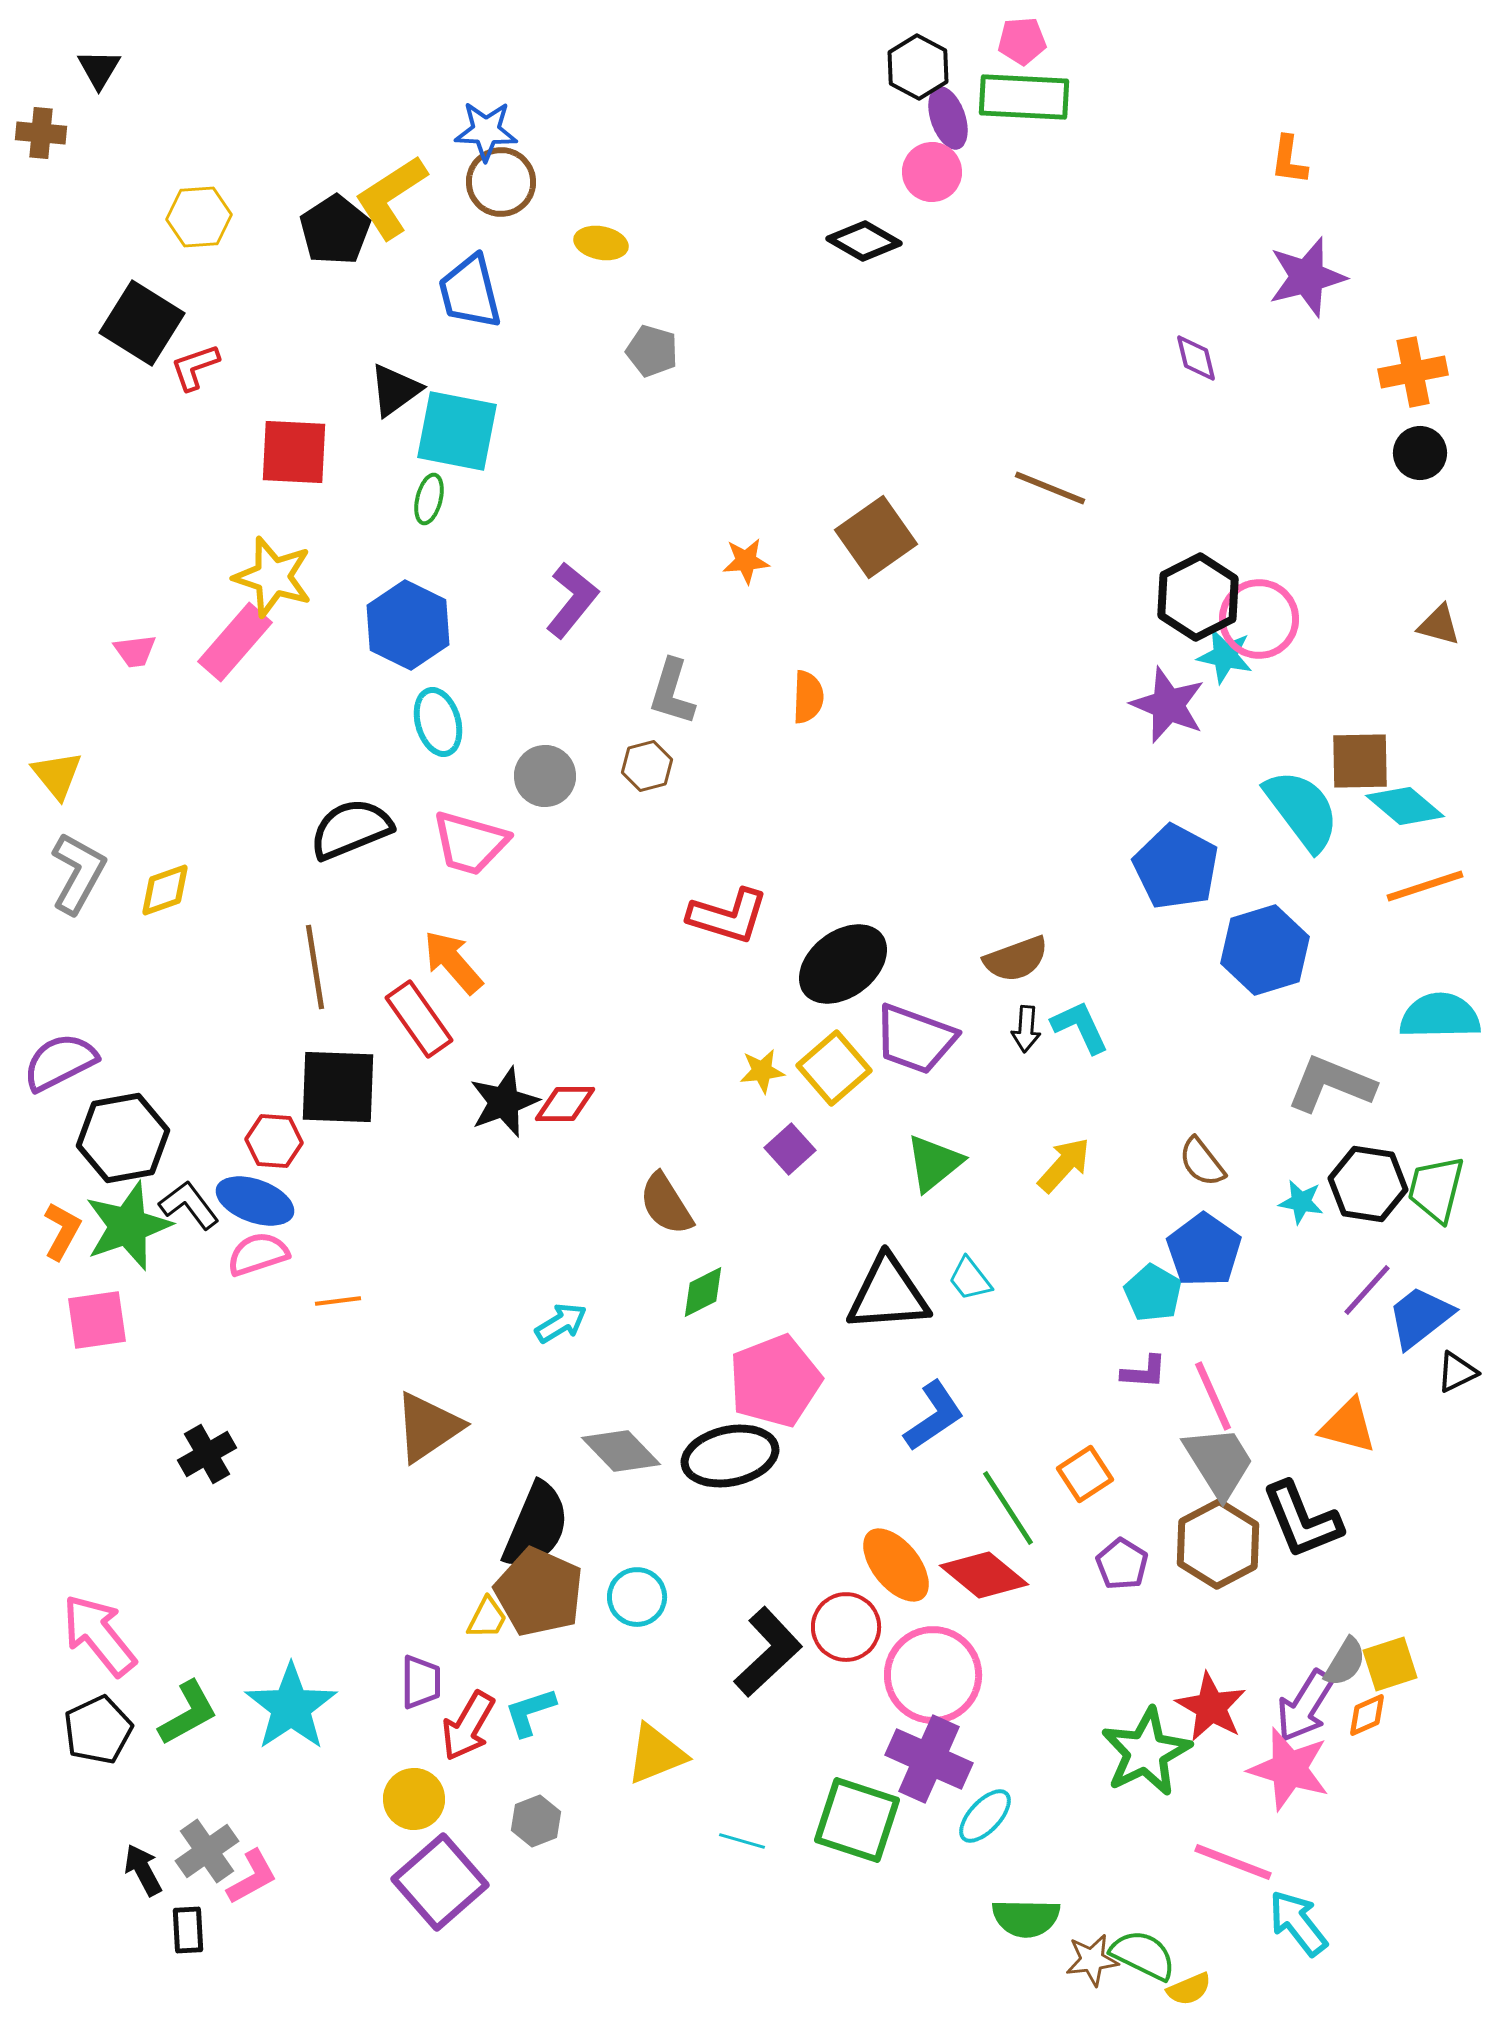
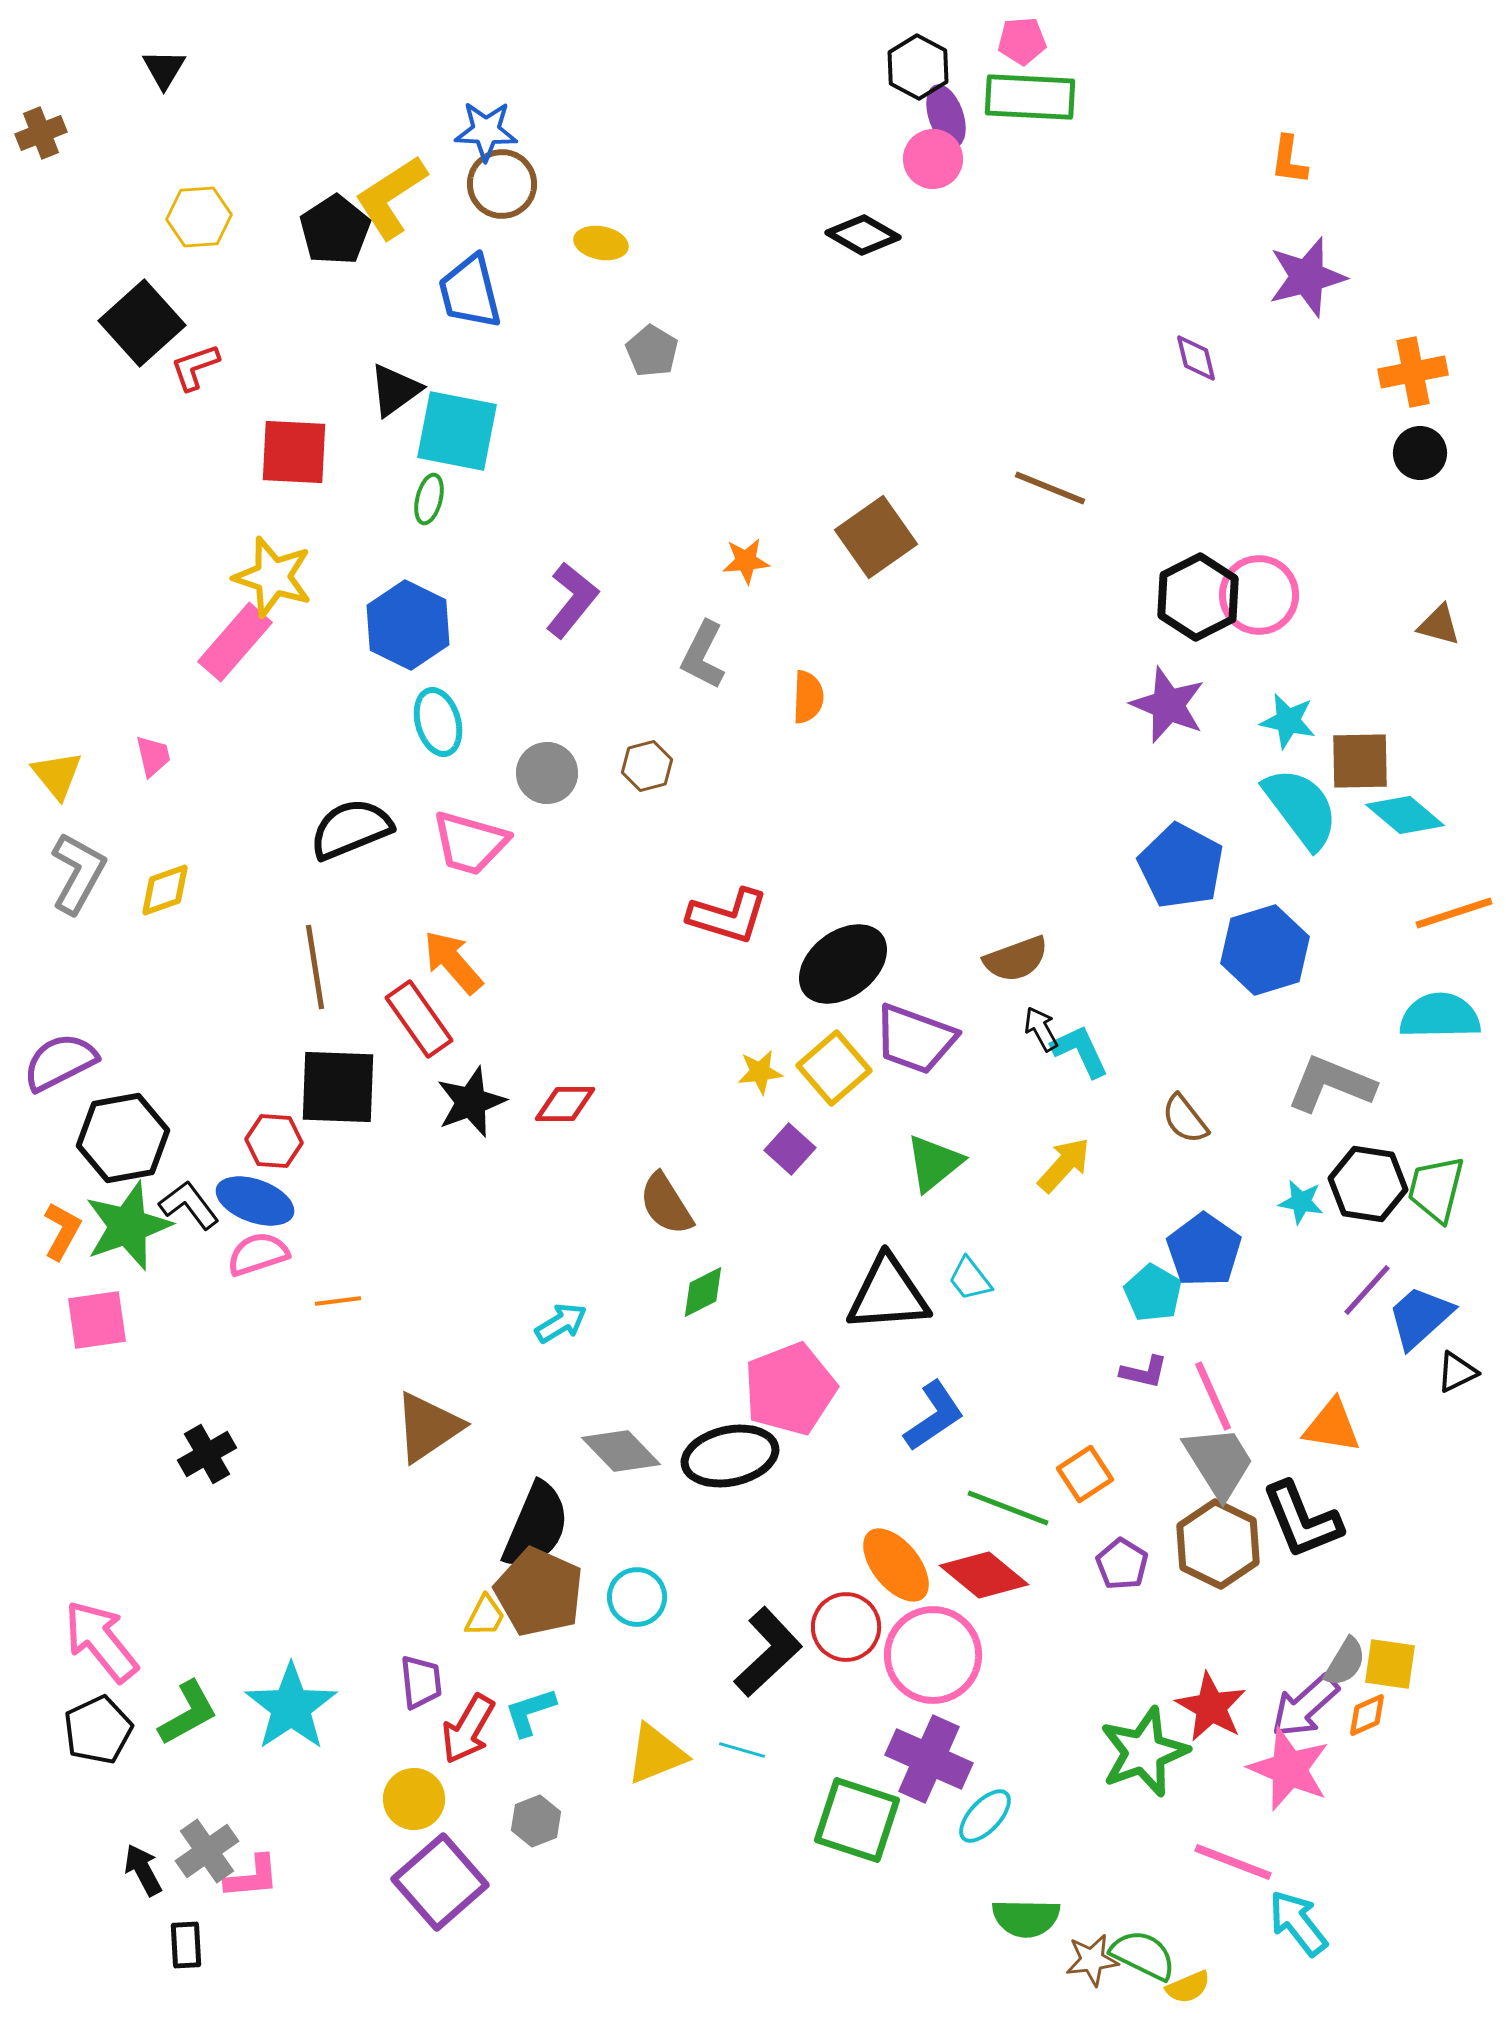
black triangle at (99, 69): moved 65 px right
green rectangle at (1024, 97): moved 6 px right
purple ellipse at (948, 118): moved 2 px left, 2 px up
brown cross at (41, 133): rotated 27 degrees counterclockwise
pink circle at (932, 172): moved 1 px right, 13 px up
brown circle at (501, 182): moved 1 px right, 2 px down
black diamond at (864, 241): moved 1 px left, 6 px up
black square at (142, 323): rotated 16 degrees clockwise
gray pentagon at (652, 351): rotated 15 degrees clockwise
pink circle at (1259, 619): moved 24 px up
pink trapezoid at (135, 651): moved 18 px right, 105 px down; rotated 96 degrees counterclockwise
cyan star at (1225, 656): moved 63 px right, 65 px down
gray L-shape at (672, 692): moved 31 px right, 37 px up; rotated 10 degrees clockwise
gray circle at (545, 776): moved 2 px right, 3 px up
cyan diamond at (1405, 806): moved 9 px down
cyan semicircle at (1302, 810): moved 1 px left, 2 px up
blue pentagon at (1176, 867): moved 5 px right, 1 px up
orange line at (1425, 886): moved 29 px right, 27 px down
cyan L-shape at (1080, 1027): moved 24 px down
black arrow at (1026, 1029): moved 15 px right; rotated 147 degrees clockwise
yellow star at (762, 1071): moved 2 px left, 1 px down
black star at (504, 1102): moved 33 px left
purple square at (790, 1149): rotated 6 degrees counterclockwise
brown semicircle at (1202, 1162): moved 17 px left, 43 px up
blue trapezoid at (1420, 1317): rotated 4 degrees counterclockwise
purple L-shape at (1144, 1372): rotated 9 degrees clockwise
pink pentagon at (775, 1381): moved 15 px right, 8 px down
orange triangle at (1348, 1426): moved 16 px left; rotated 6 degrees counterclockwise
green line at (1008, 1508): rotated 36 degrees counterclockwise
brown hexagon at (1218, 1544): rotated 6 degrees counterclockwise
yellow trapezoid at (487, 1618): moved 2 px left, 2 px up
pink arrow at (99, 1635): moved 2 px right, 6 px down
yellow square at (1390, 1664): rotated 26 degrees clockwise
pink circle at (933, 1675): moved 20 px up
purple trapezoid at (421, 1682): rotated 6 degrees counterclockwise
purple arrow at (1305, 1706): rotated 16 degrees clockwise
red arrow at (468, 1726): moved 3 px down
green star at (1146, 1752): moved 2 px left; rotated 6 degrees clockwise
pink star at (1289, 1769): rotated 6 degrees clockwise
cyan line at (742, 1841): moved 91 px up
pink L-shape at (252, 1877): rotated 24 degrees clockwise
black rectangle at (188, 1930): moved 2 px left, 15 px down
yellow semicircle at (1189, 1989): moved 1 px left, 2 px up
